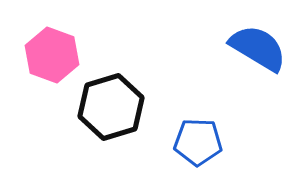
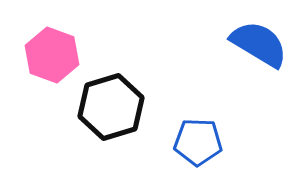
blue semicircle: moved 1 px right, 4 px up
